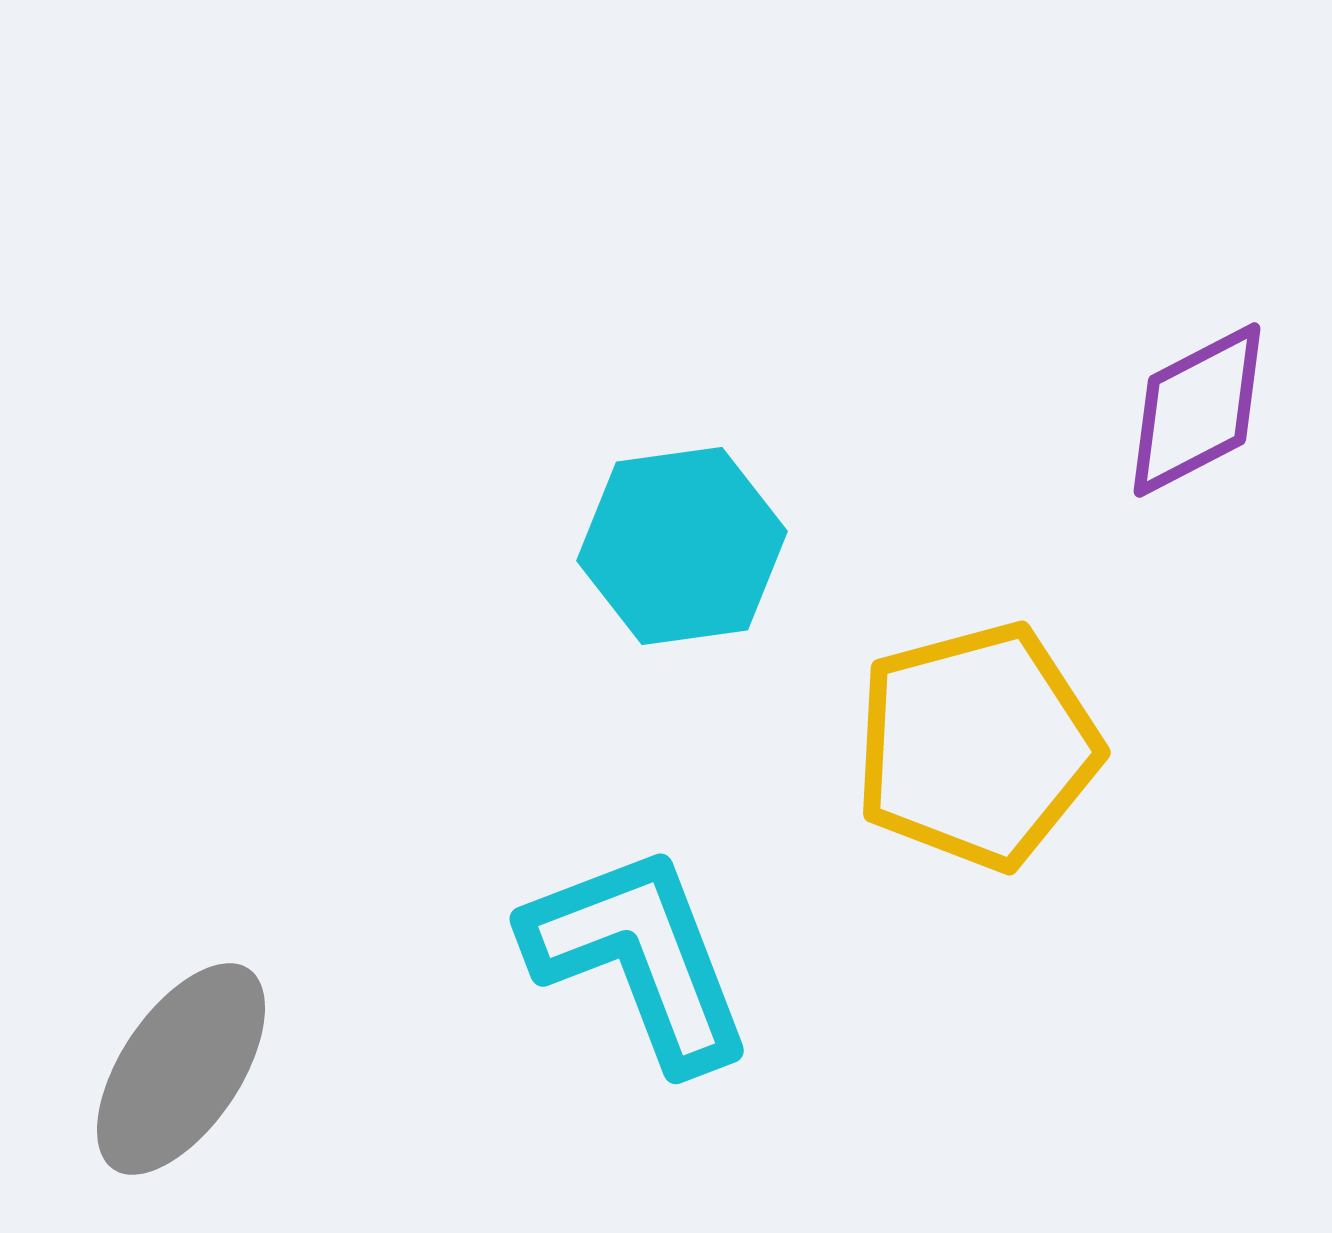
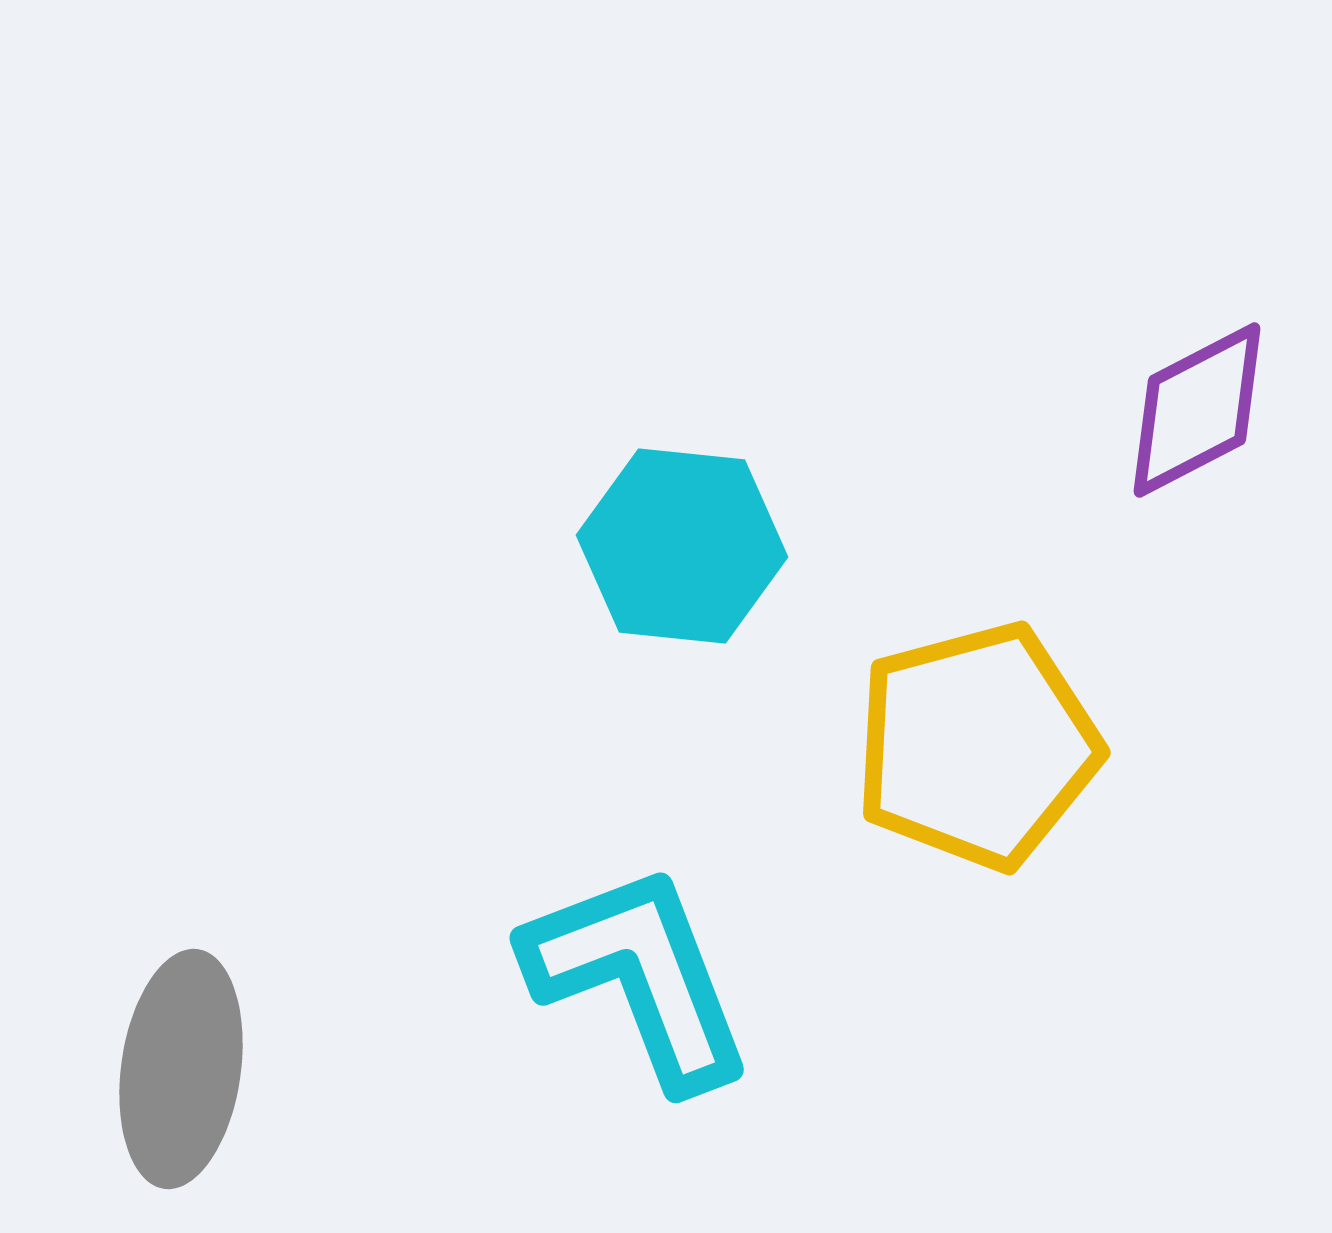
cyan hexagon: rotated 14 degrees clockwise
cyan L-shape: moved 19 px down
gray ellipse: rotated 26 degrees counterclockwise
